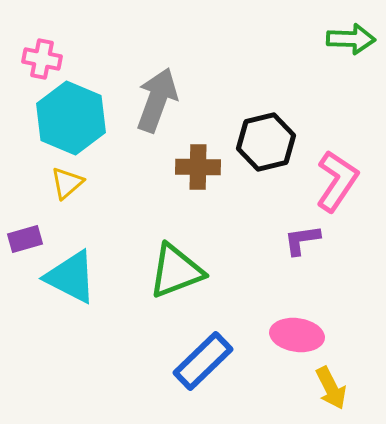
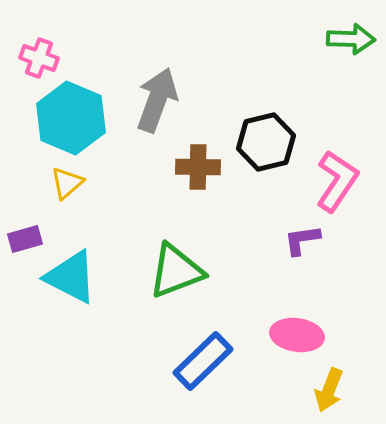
pink cross: moved 3 px left, 1 px up; rotated 9 degrees clockwise
yellow arrow: moved 2 px left, 2 px down; rotated 48 degrees clockwise
